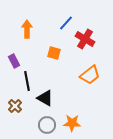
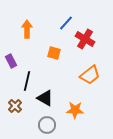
purple rectangle: moved 3 px left
black line: rotated 24 degrees clockwise
orange star: moved 3 px right, 13 px up
